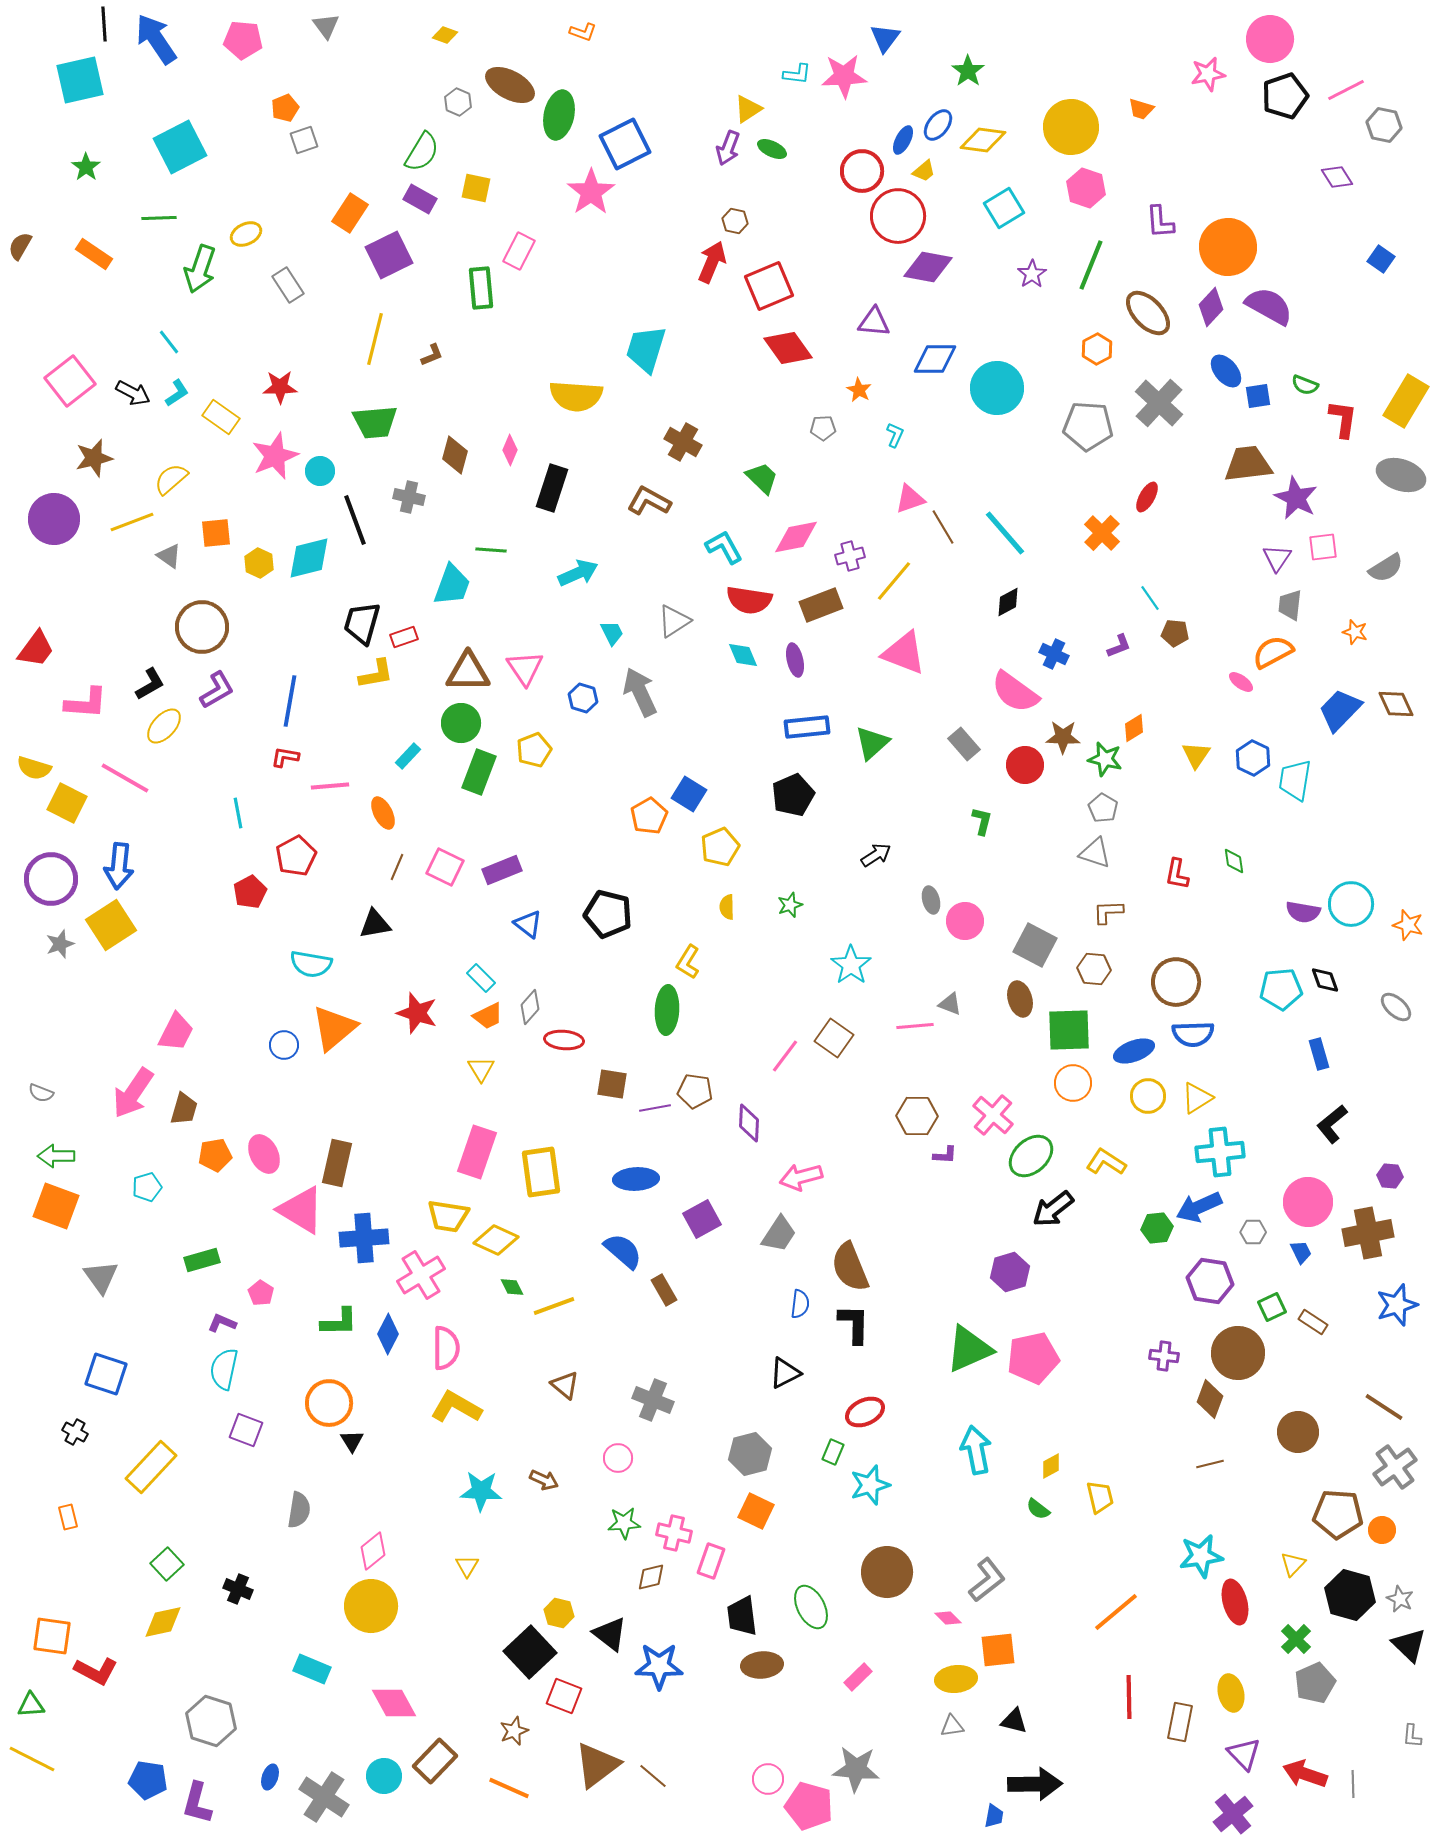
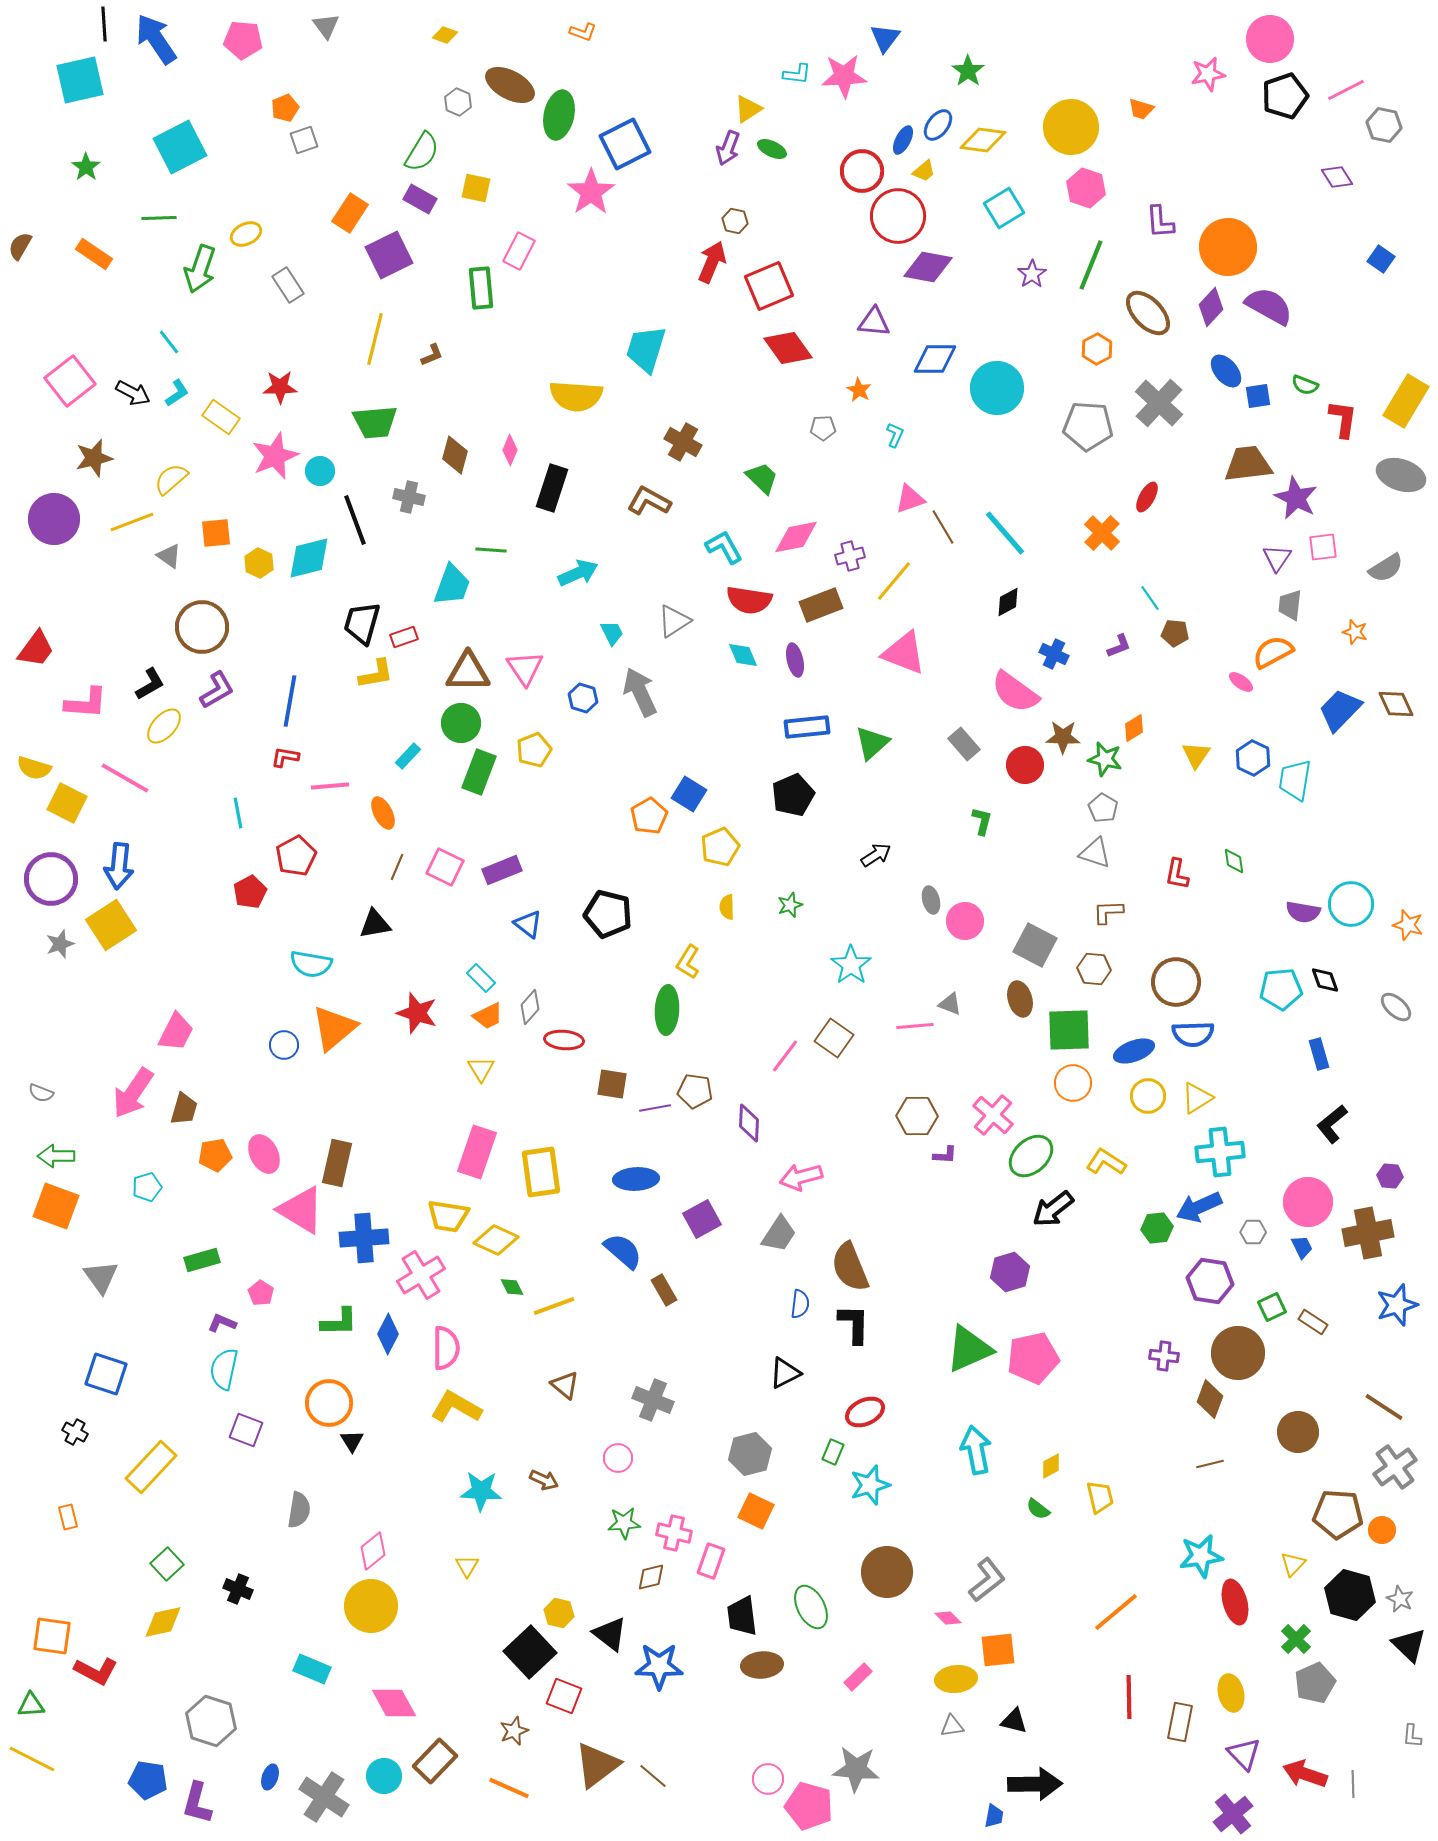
blue trapezoid at (1301, 1252): moved 1 px right, 5 px up
